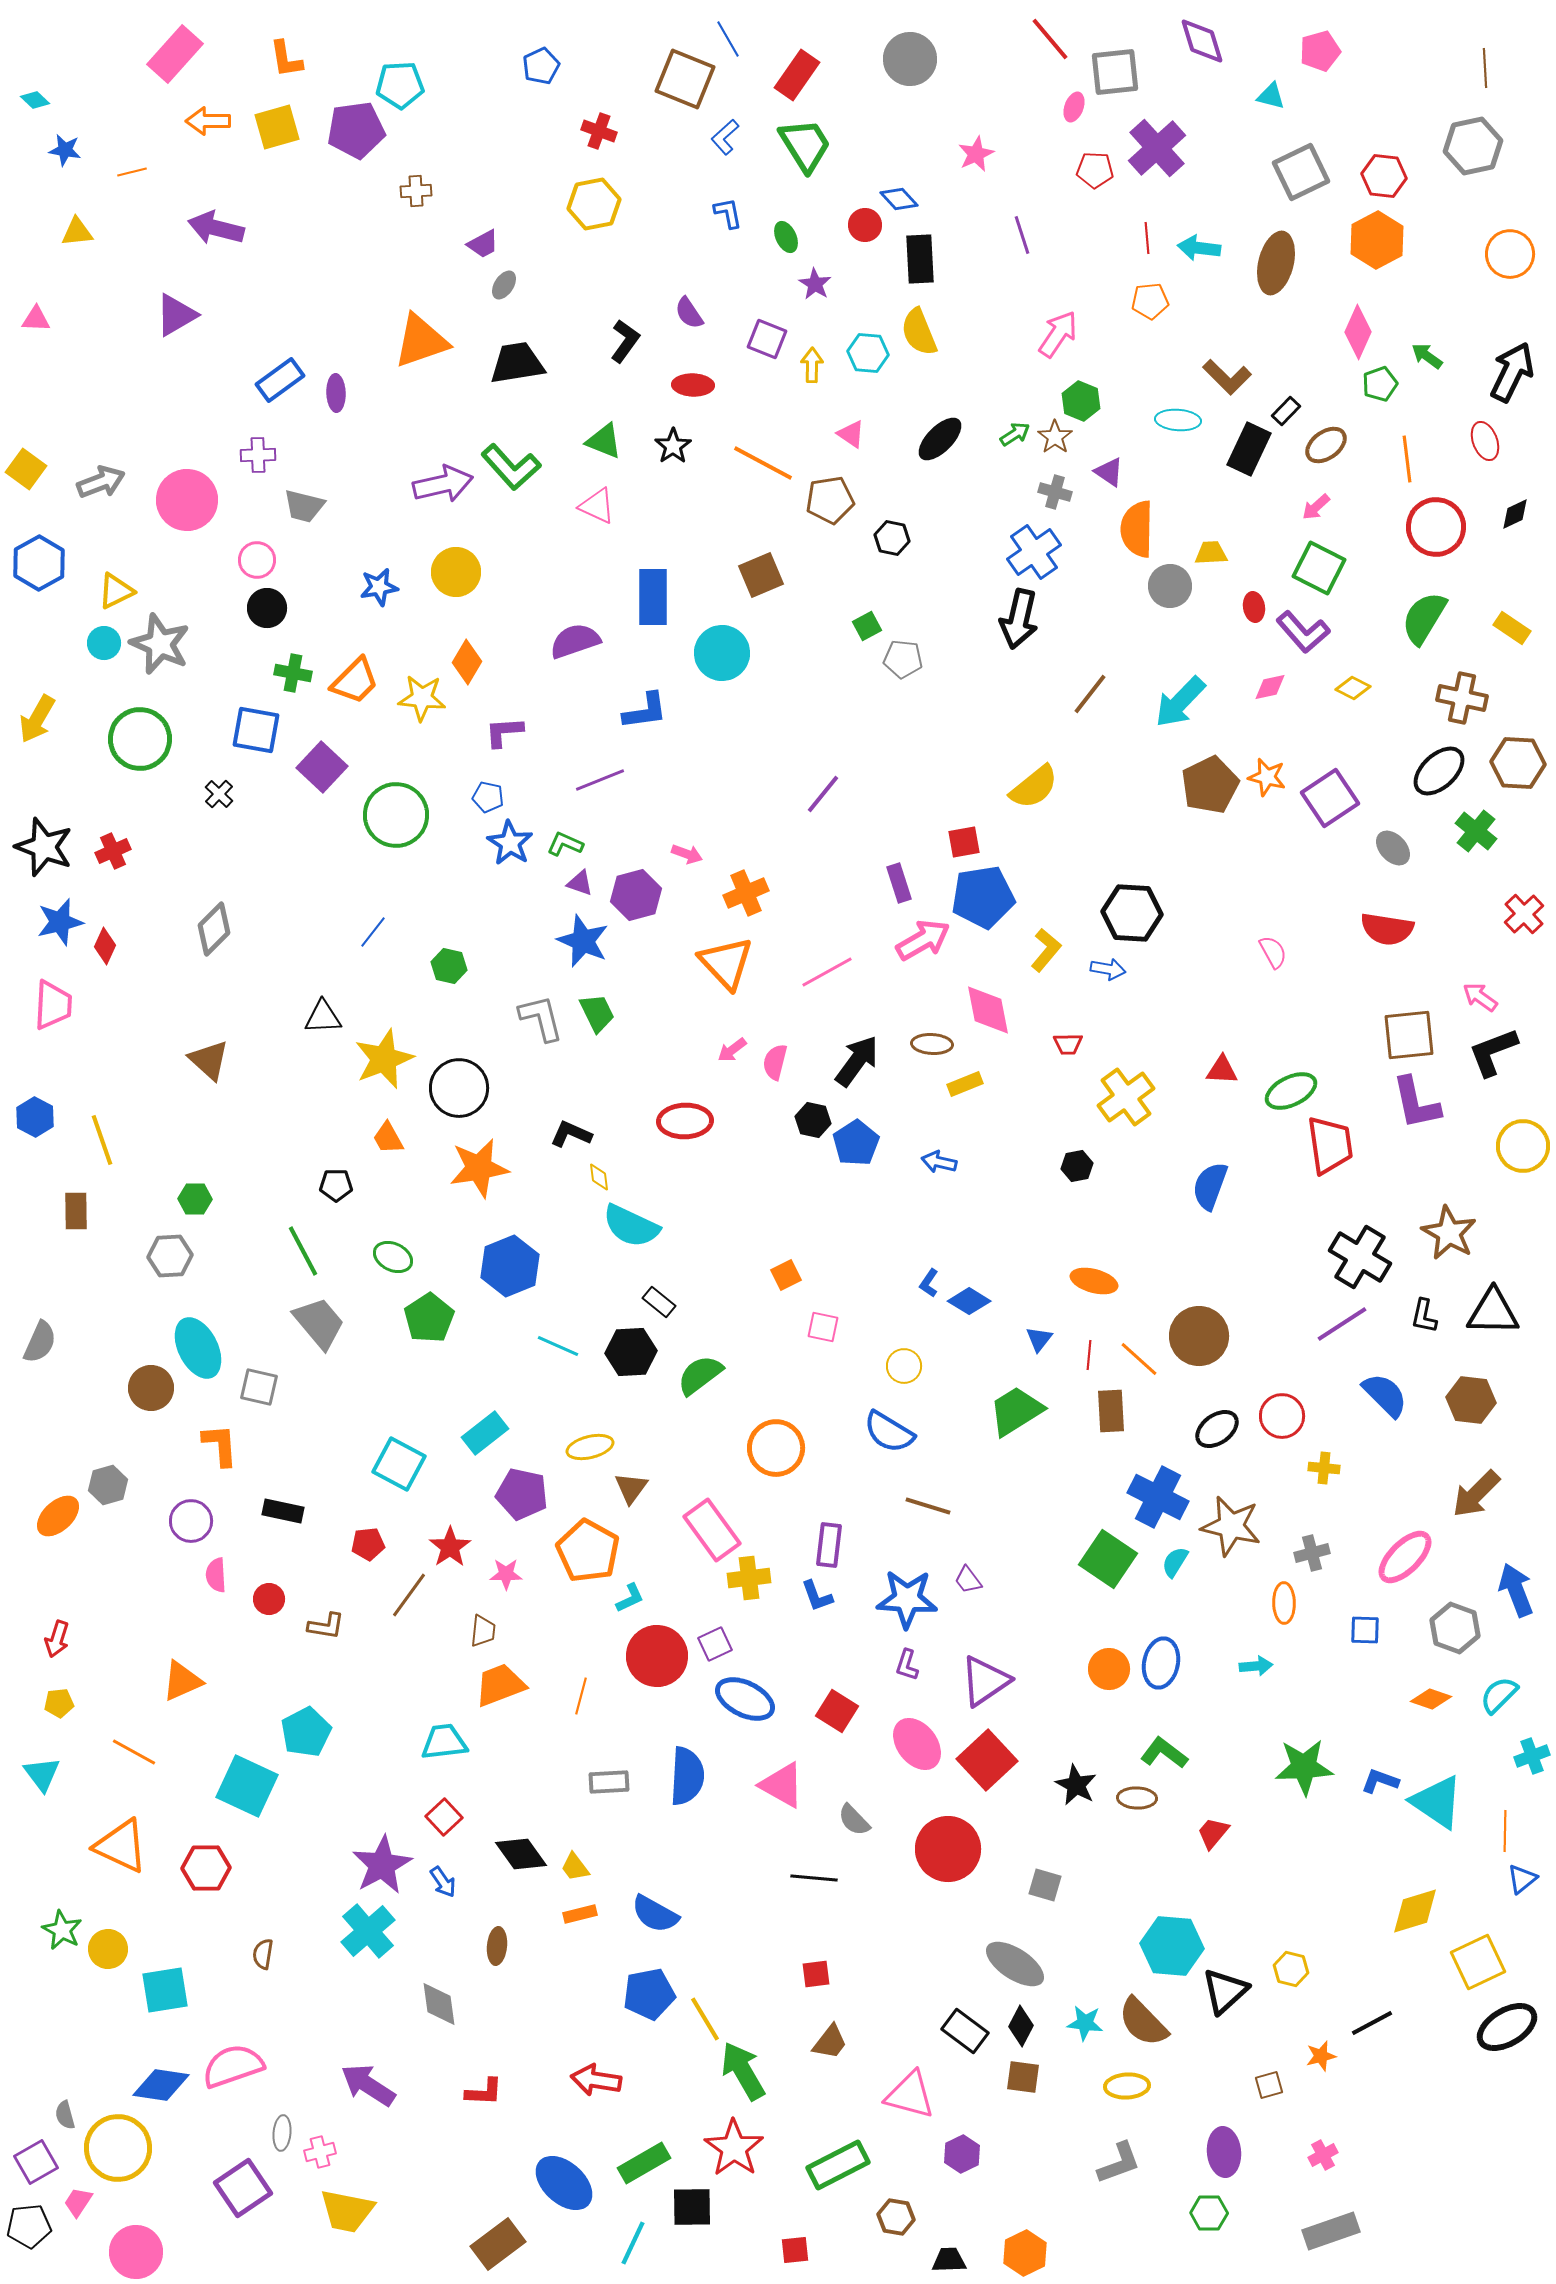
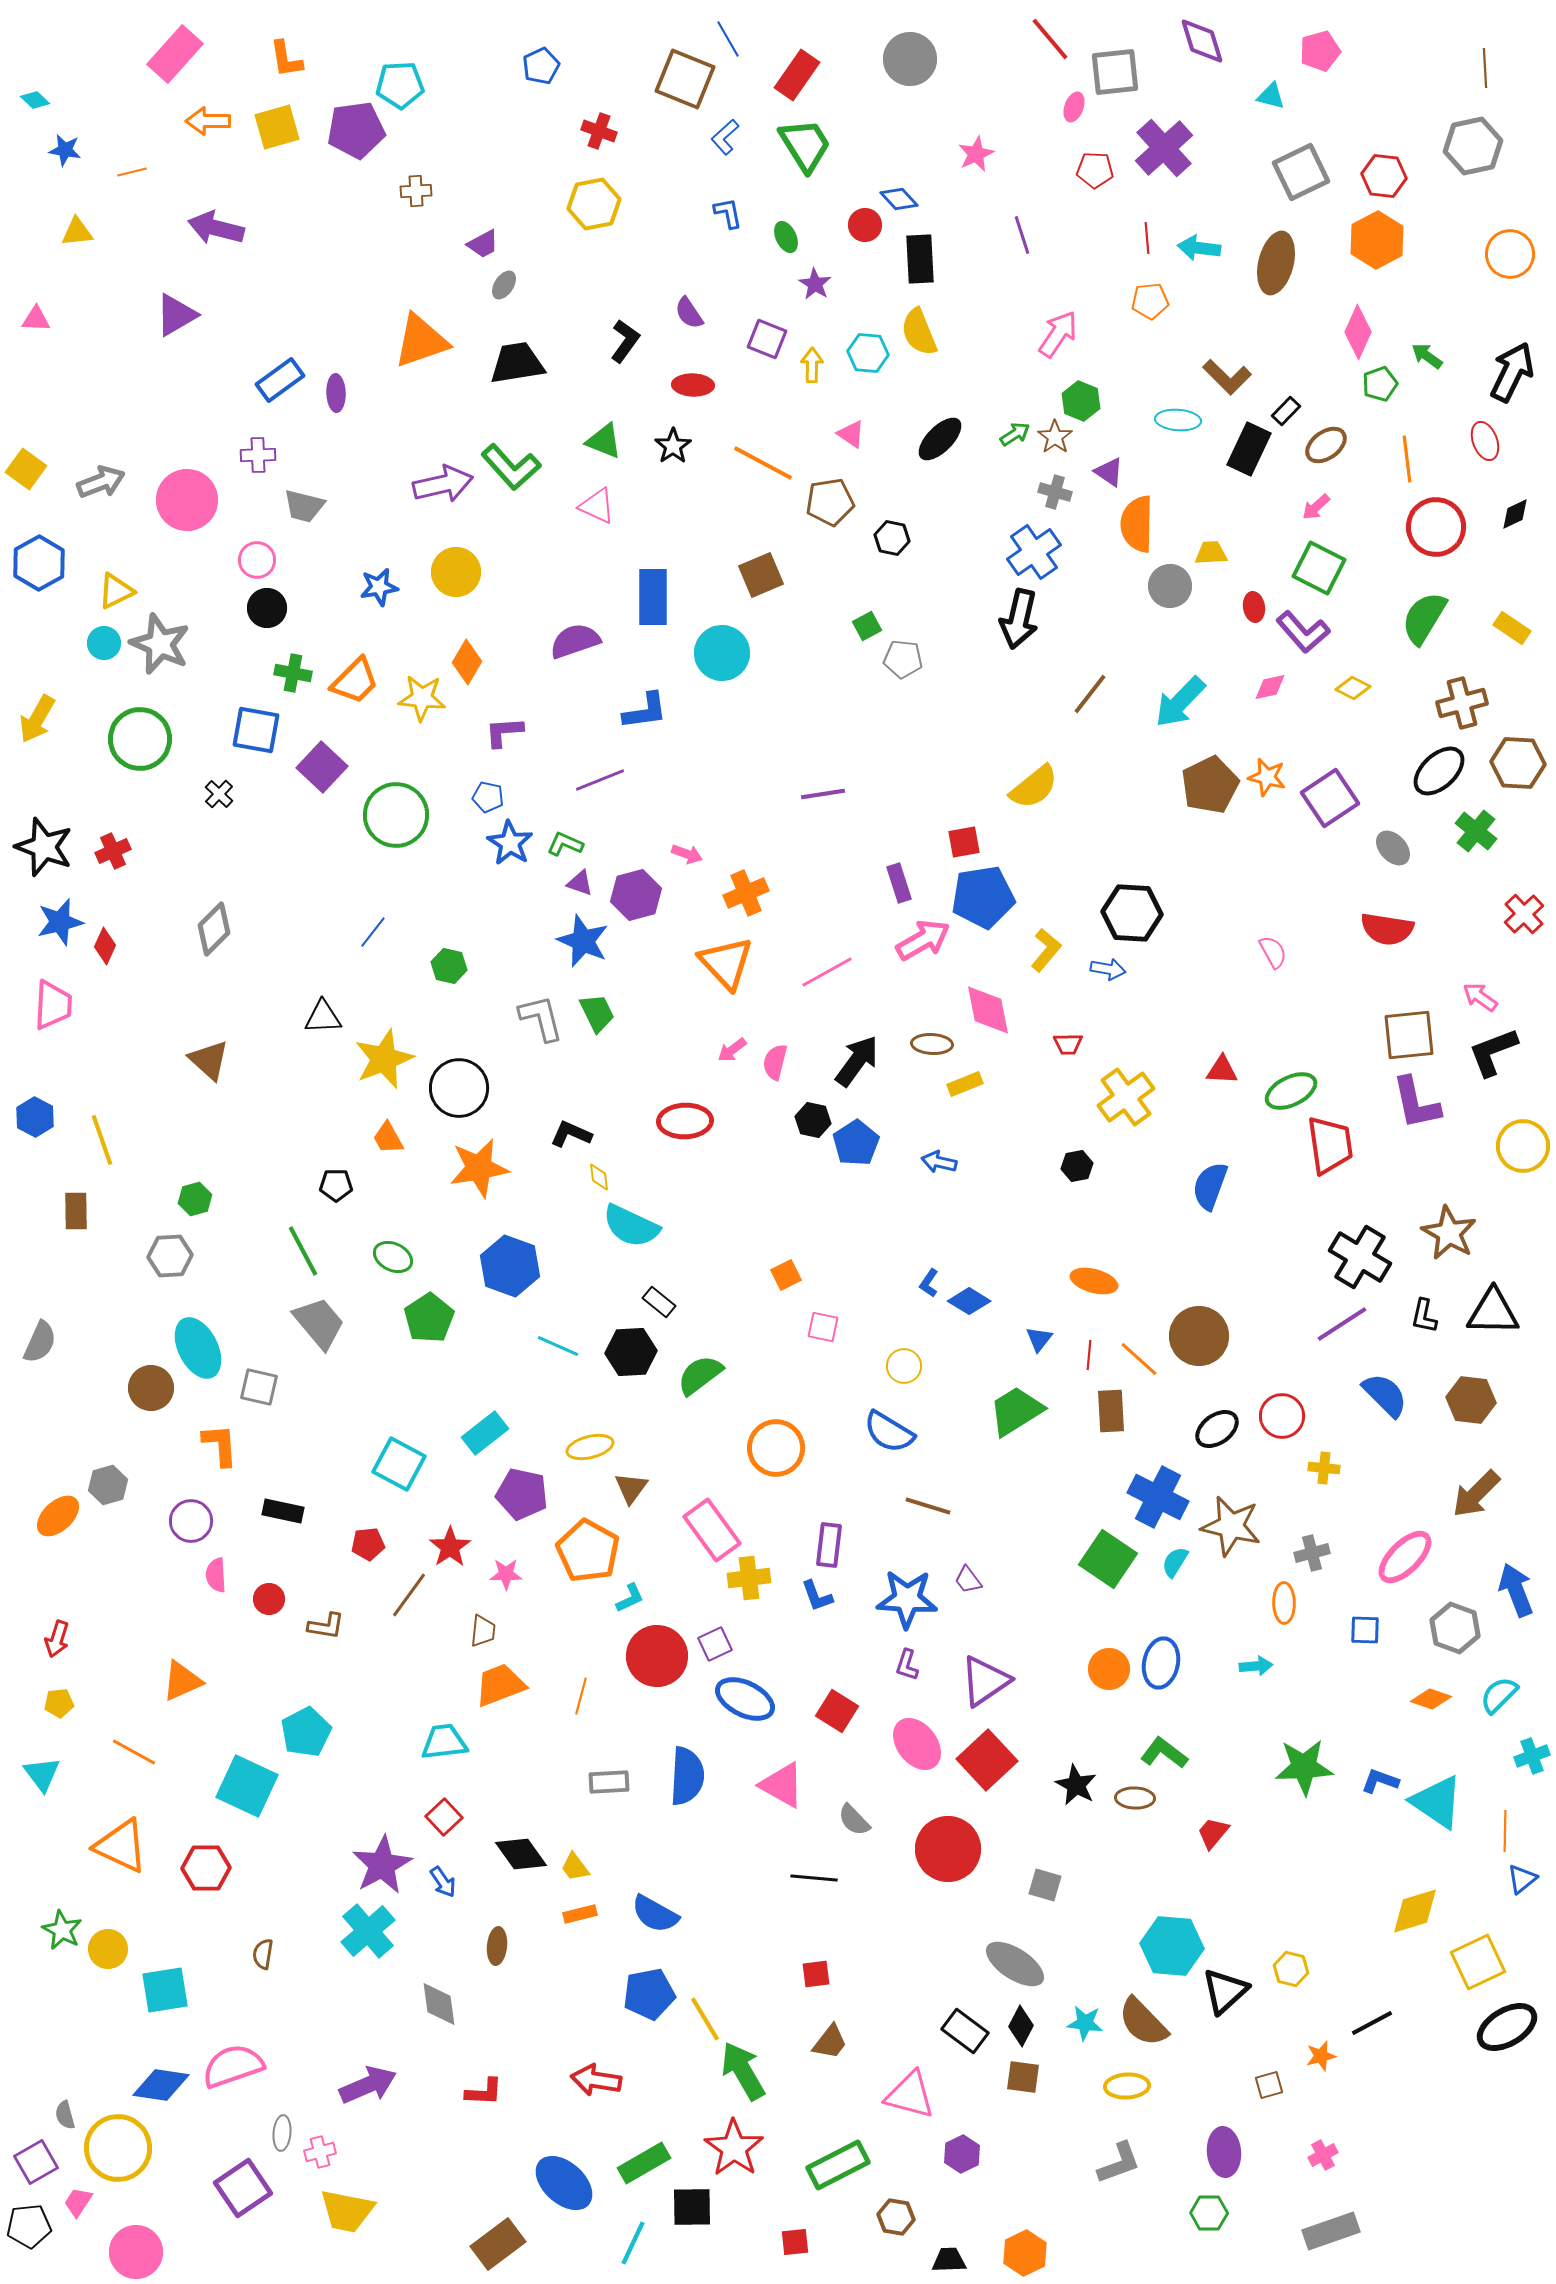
purple cross at (1157, 148): moved 7 px right
brown pentagon at (830, 500): moved 2 px down
orange semicircle at (1137, 529): moved 5 px up
brown cross at (1462, 698): moved 5 px down; rotated 27 degrees counterclockwise
purple line at (823, 794): rotated 42 degrees clockwise
green hexagon at (195, 1199): rotated 16 degrees counterclockwise
blue hexagon at (510, 1266): rotated 18 degrees counterclockwise
brown ellipse at (1137, 1798): moved 2 px left
purple arrow at (368, 2085): rotated 124 degrees clockwise
red square at (795, 2250): moved 8 px up
